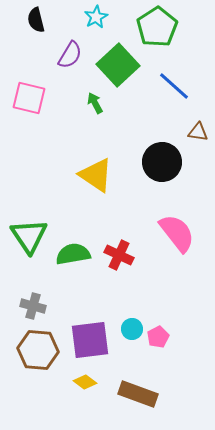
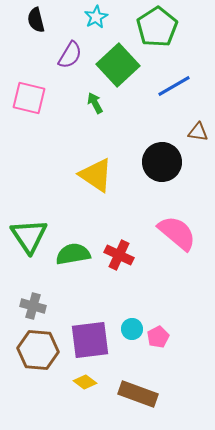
blue line: rotated 72 degrees counterclockwise
pink semicircle: rotated 12 degrees counterclockwise
